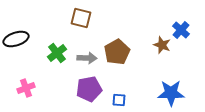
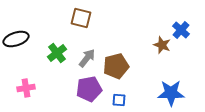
brown pentagon: moved 1 px left, 14 px down; rotated 15 degrees clockwise
gray arrow: rotated 54 degrees counterclockwise
pink cross: rotated 12 degrees clockwise
